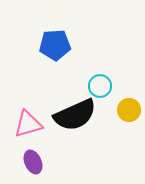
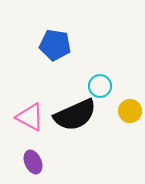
blue pentagon: rotated 12 degrees clockwise
yellow circle: moved 1 px right, 1 px down
pink triangle: moved 2 px right, 7 px up; rotated 44 degrees clockwise
